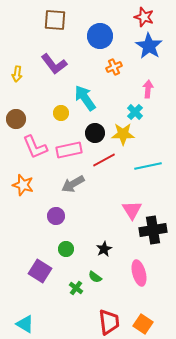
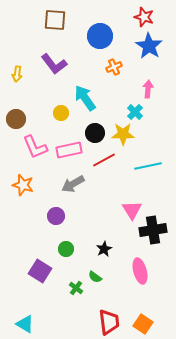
pink ellipse: moved 1 px right, 2 px up
